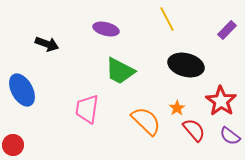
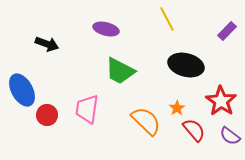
purple rectangle: moved 1 px down
red circle: moved 34 px right, 30 px up
